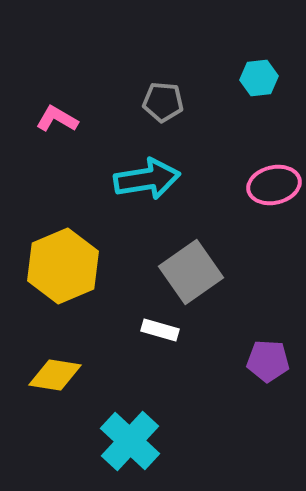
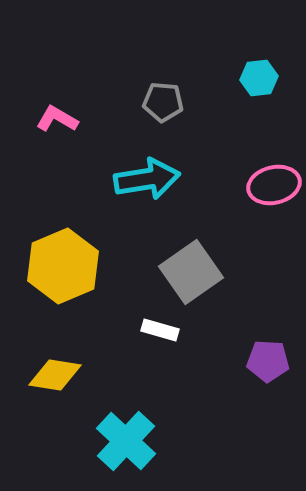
cyan cross: moved 4 px left
